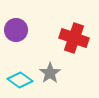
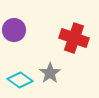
purple circle: moved 2 px left
